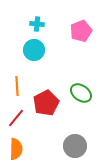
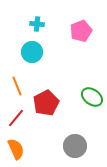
cyan circle: moved 2 px left, 2 px down
orange line: rotated 18 degrees counterclockwise
green ellipse: moved 11 px right, 4 px down
orange semicircle: rotated 25 degrees counterclockwise
